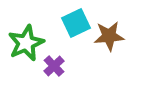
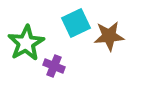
green star: rotated 6 degrees counterclockwise
purple cross: rotated 25 degrees counterclockwise
